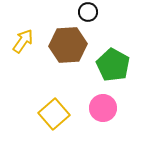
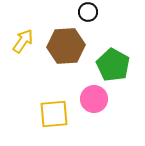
brown hexagon: moved 2 px left, 1 px down
pink circle: moved 9 px left, 9 px up
yellow square: rotated 36 degrees clockwise
